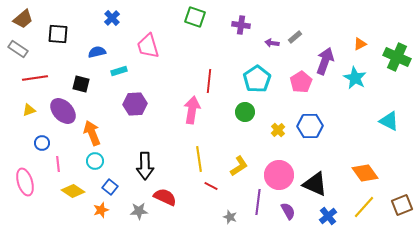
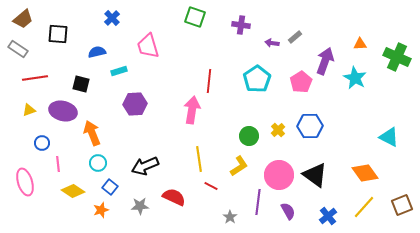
orange triangle at (360, 44): rotated 24 degrees clockwise
purple ellipse at (63, 111): rotated 32 degrees counterclockwise
green circle at (245, 112): moved 4 px right, 24 px down
cyan triangle at (389, 121): moved 16 px down
cyan circle at (95, 161): moved 3 px right, 2 px down
black arrow at (145, 166): rotated 68 degrees clockwise
black triangle at (315, 184): moved 9 px up; rotated 12 degrees clockwise
red semicircle at (165, 197): moved 9 px right
gray star at (139, 211): moved 1 px right, 5 px up
gray star at (230, 217): rotated 16 degrees clockwise
